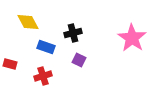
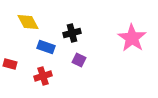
black cross: moved 1 px left
